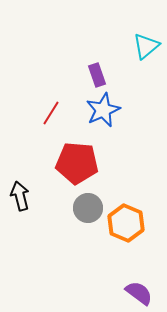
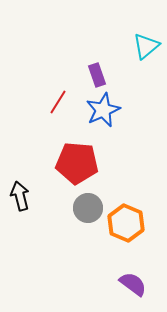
red line: moved 7 px right, 11 px up
purple semicircle: moved 6 px left, 9 px up
